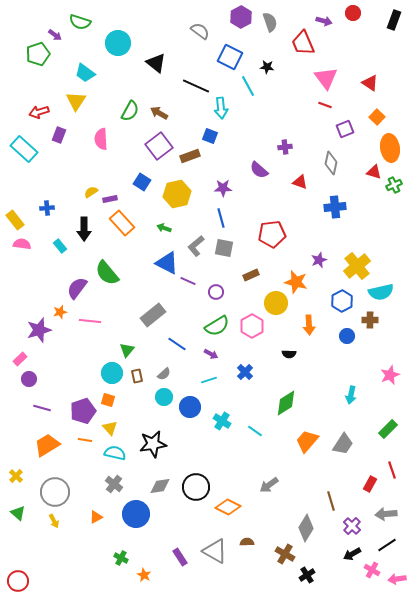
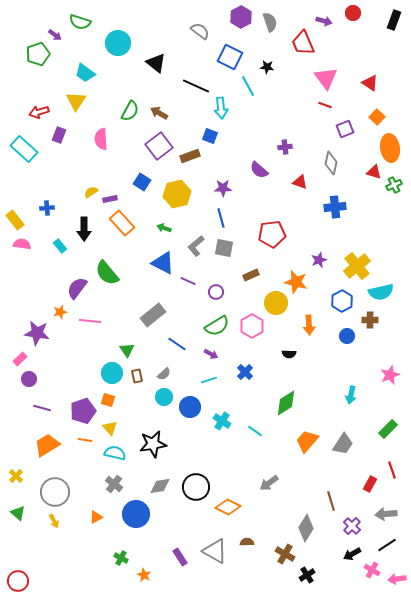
blue triangle at (167, 263): moved 4 px left
purple star at (39, 330): moved 2 px left, 3 px down; rotated 25 degrees clockwise
green triangle at (127, 350): rotated 14 degrees counterclockwise
gray arrow at (269, 485): moved 2 px up
